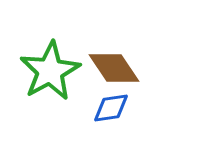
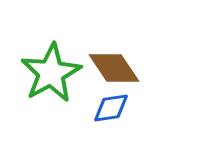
green star: moved 1 px right, 2 px down
